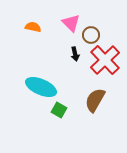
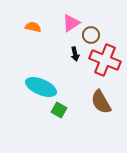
pink triangle: rotated 42 degrees clockwise
red cross: rotated 24 degrees counterclockwise
brown semicircle: moved 6 px right, 2 px down; rotated 60 degrees counterclockwise
